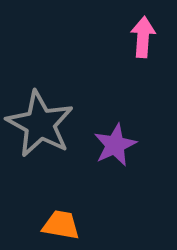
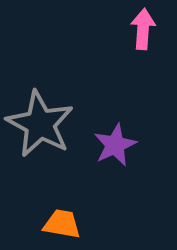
pink arrow: moved 8 px up
orange trapezoid: moved 1 px right, 1 px up
